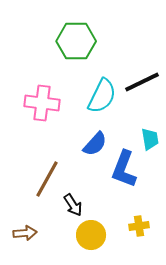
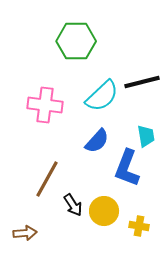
black line: rotated 12 degrees clockwise
cyan semicircle: rotated 21 degrees clockwise
pink cross: moved 3 px right, 2 px down
cyan trapezoid: moved 4 px left, 3 px up
blue semicircle: moved 2 px right, 3 px up
blue L-shape: moved 3 px right, 1 px up
yellow cross: rotated 18 degrees clockwise
yellow circle: moved 13 px right, 24 px up
